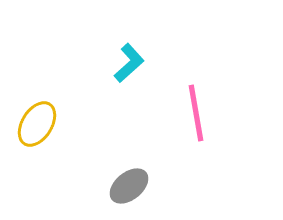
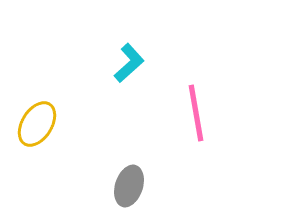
gray ellipse: rotated 33 degrees counterclockwise
